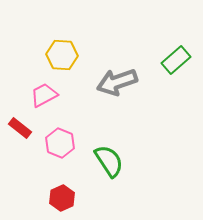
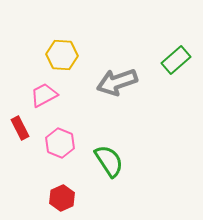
red rectangle: rotated 25 degrees clockwise
